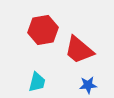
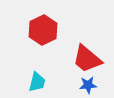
red hexagon: rotated 16 degrees counterclockwise
red trapezoid: moved 8 px right, 9 px down
